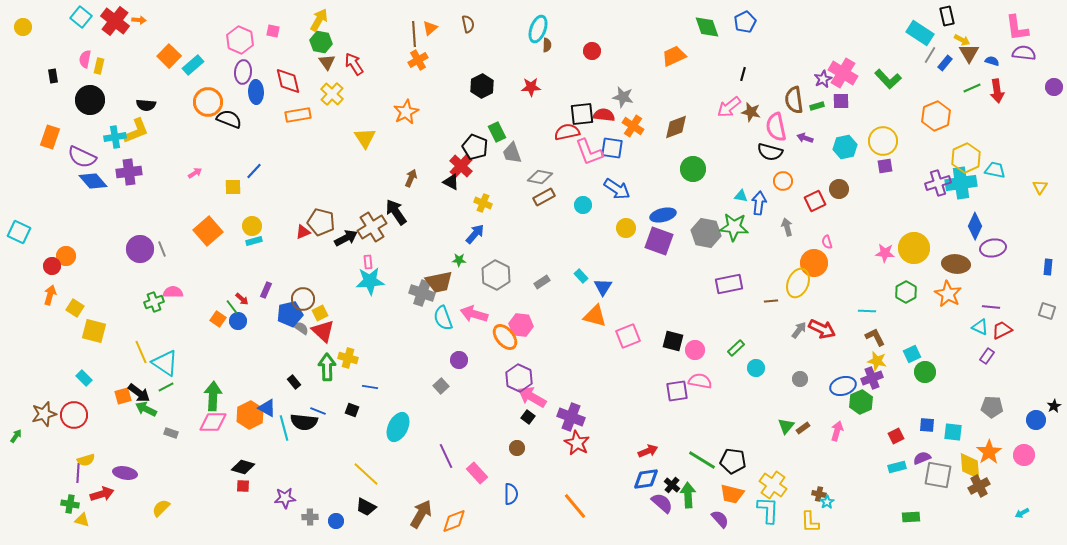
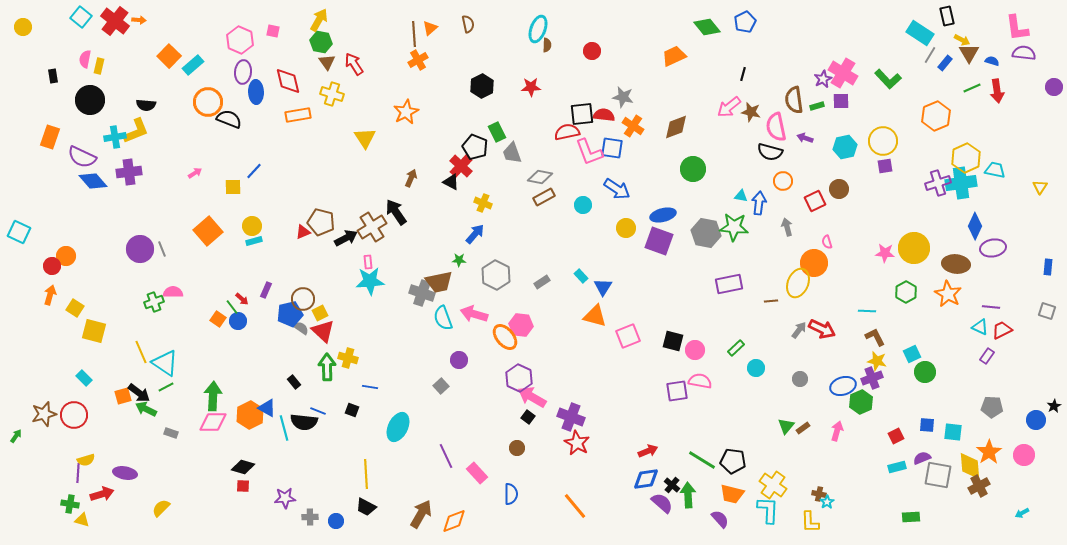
green diamond at (707, 27): rotated 20 degrees counterclockwise
yellow cross at (332, 94): rotated 25 degrees counterclockwise
yellow line at (366, 474): rotated 44 degrees clockwise
